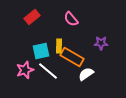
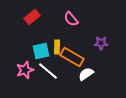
yellow rectangle: moved 2 px left, 1 px down
